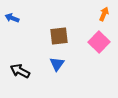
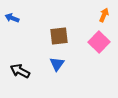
orange arrow: moved 1 px down
